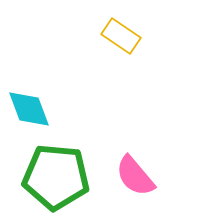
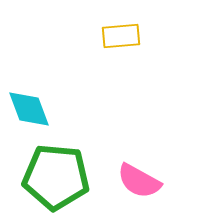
yellow rectangle: rotated 39 degrees counterclockwise
pink semicircle: moved 4 px right, 5 px down; rotated 21 degrees counterclockwise
